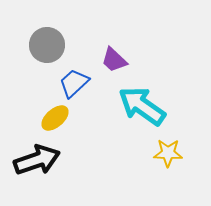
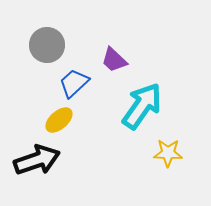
cyan arrow: rotated 90 degrees clockwise
yellow ellipse: moved 4 px right, 2 px down
